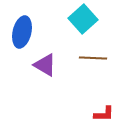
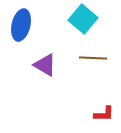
cyan square: rotated 8 degrees counterclockwise
blue ellipse: moved 1 px left, 7 px up
